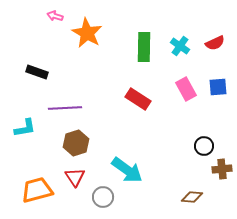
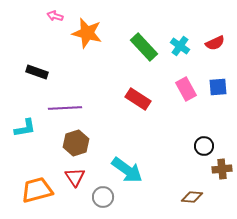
orange star: rotated 16 degrees counterclockwise
green rectangle: rotated 44 degrees counterclockwise
